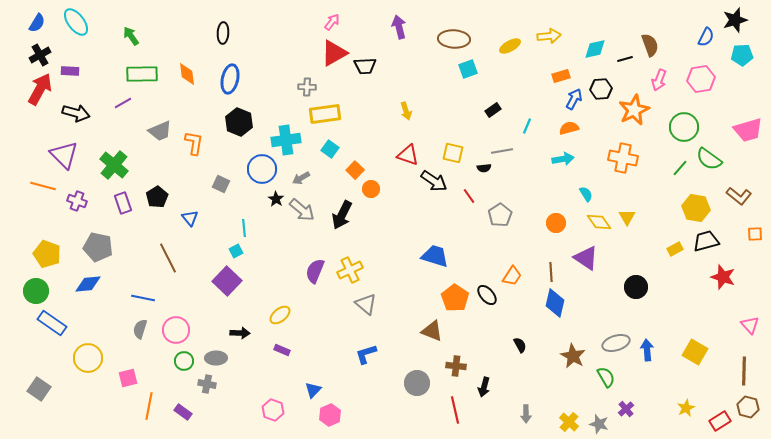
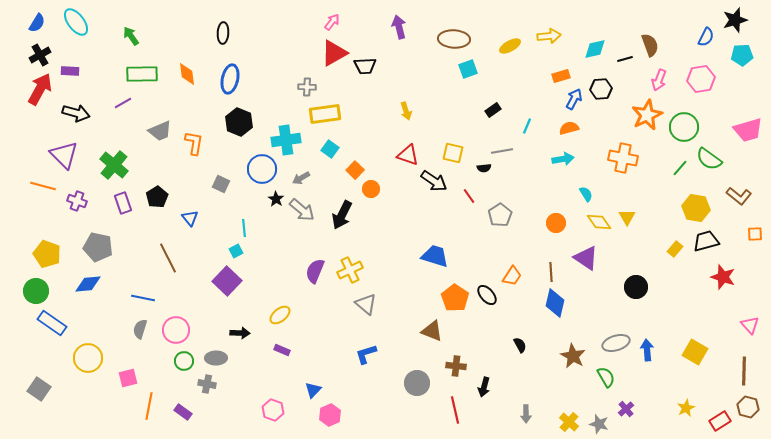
orange star at (634, 110): moved 13 px right, 5 px down
yellow rectangle at (675, 249): rotated 21 degrees counterclockwise
